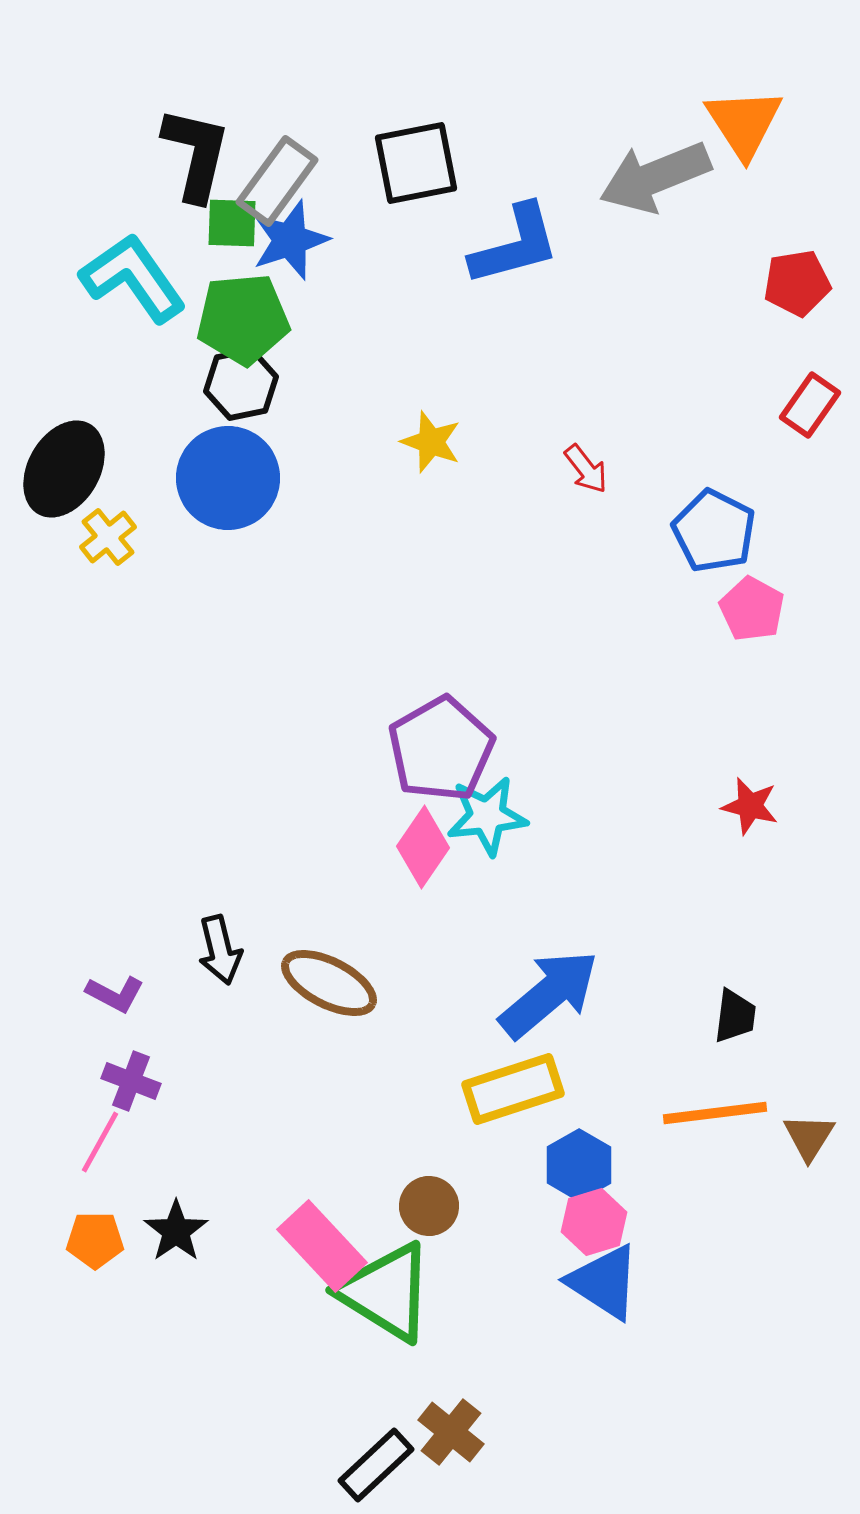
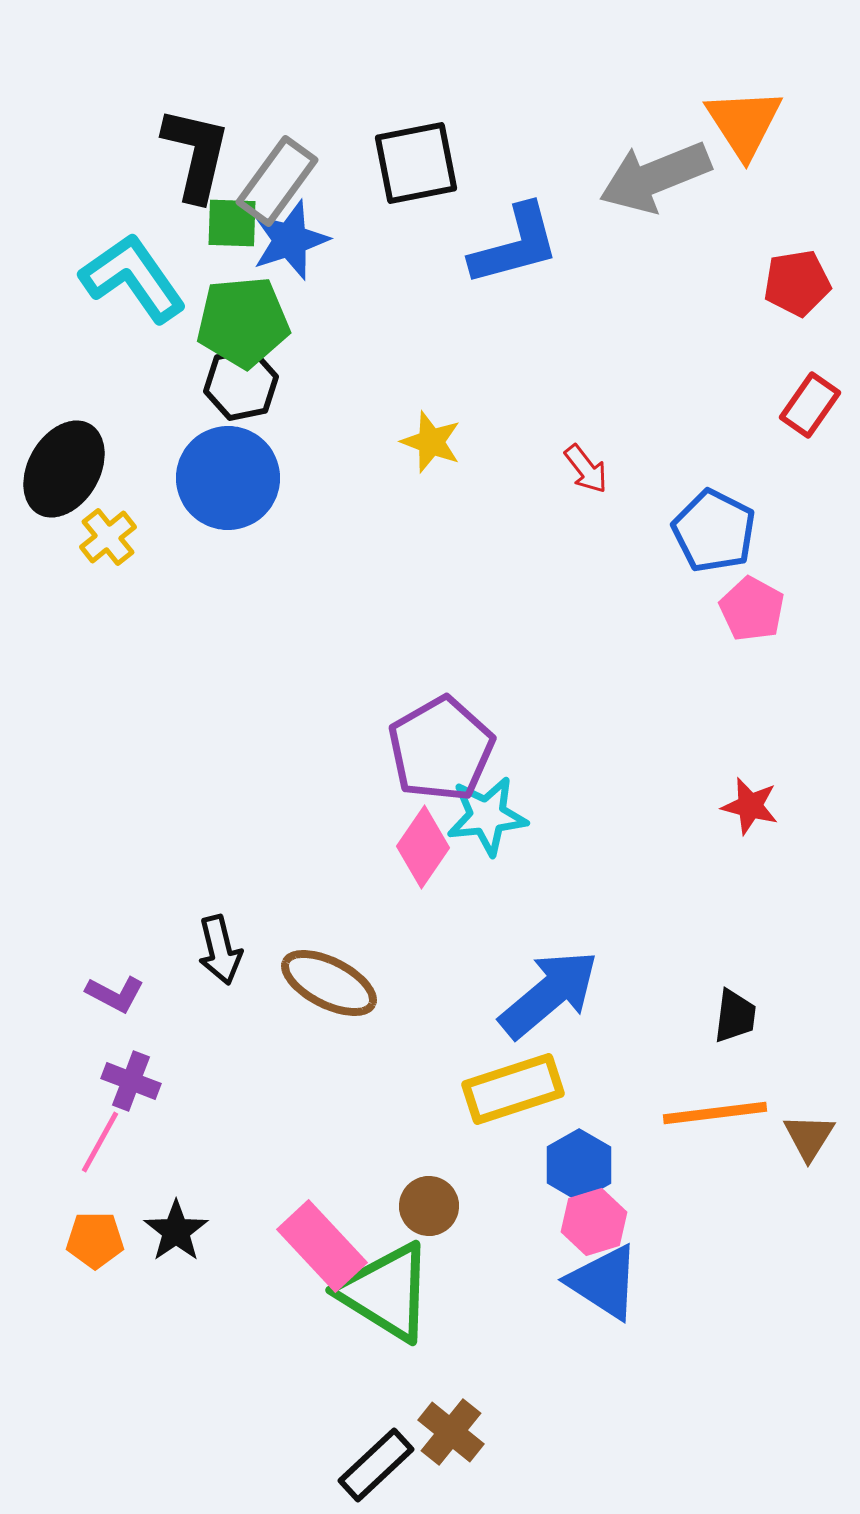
green pentagon at (243, 319): moved 3 px down
